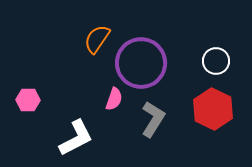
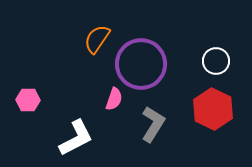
purple circle: moved 1 px down
gray L-shape: moved 5 px down
